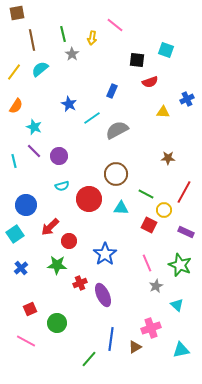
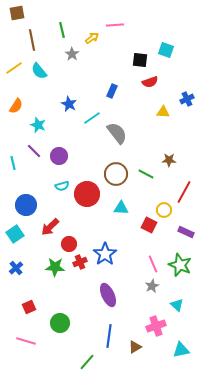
pink line at (115, 25): rotated 42 degrees counterclockwise
green line at (63, 34): moved 1 px left, 4 px up
yellow arrow at (92, 38): rotated 136 degrees counterclockwise
black square at (137, 60): moved 3 px right
cyan semicircle at (40, 69): moved 1 px left, 2 px down; rotated 90 degrees counterclockwise
yellow line at (14, 72): moved 4 px up; rotated 18 degrees clockwise
cyan star at (34, 127): moved 4 px right, 2 px up
gray semicircle at (117, 130): moved 3 px down; rotated 80 degrees clockwise
brown star at (168, 158): moved 1 px right, 2 px down
cyan line at (14, 161): moved 1 px left, 2 px down
green line at (146, 194): moved 20 px up
red circle at (89, 199): moved 2 px left, 5 px up
red circle at (69, 241): moved 3 px down
pink line at (147, 263): moved 6 px right, 1 px down
green star at (57, 265): moved 2 px left, 2 px down
blue cross at (21, 268): moved 5 px left
red cross at (80, 283): moved 21 px up
gray star at (156, 286): moved 4 px left
purple ellipse at (103, 295): moved 5 px right
red square at (30, 309): moved 1 px left, 2 px up
green circle at (57, 323): moved 3 px right
pink cross at (151, 328): moved 5 px right, 2 px up
blue line at (111, 339): moved 2 px left, 3 px up
pink line at (26, 341): rotated 12 degrees counterclockwise
green line at (89, 359): moved 2 px left, 3 px down
